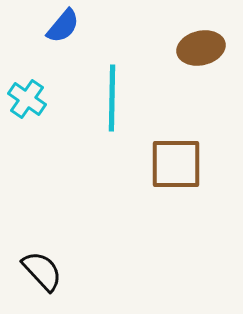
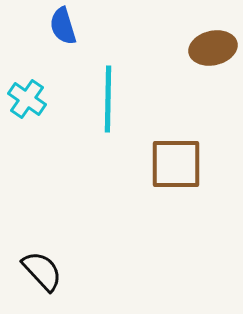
blue semicircle: rotated 123 degrees clockwise
brown ellipse: moved 12 px right
cyan line: moved 4 px left, 1 px down
